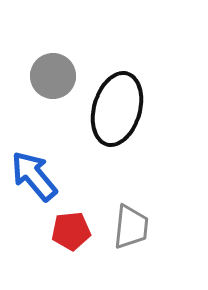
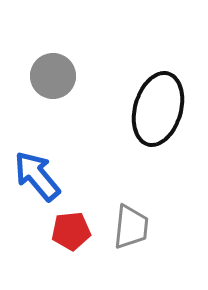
black ellipse: moved 41 px right
blue arrow: moved 3 px right
